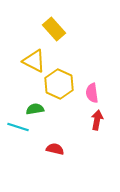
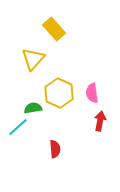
yellow triangle: moved 1 px left, 2 px up; rotated 45 degrees clockwise
yellow hexagon: moved 9 px down
green semicircle: moved 2 px left, 1 px up
red arrow: moved 3 px right, 1 px down
cyan line: rotated 60 degrees counterclockwise
red semicircle: rotated 72 degrees clockwise
